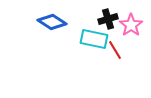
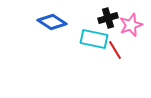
black cross: moved 1 px up
pink star: rotated 15 degrees clockwise
